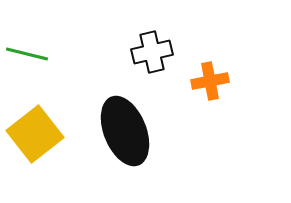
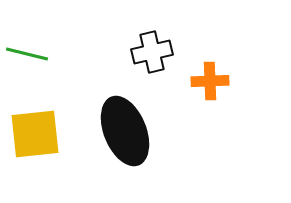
orange cross: rotated 9 degrees clockwise
yellow square: rotated 32 degrees clockwise
